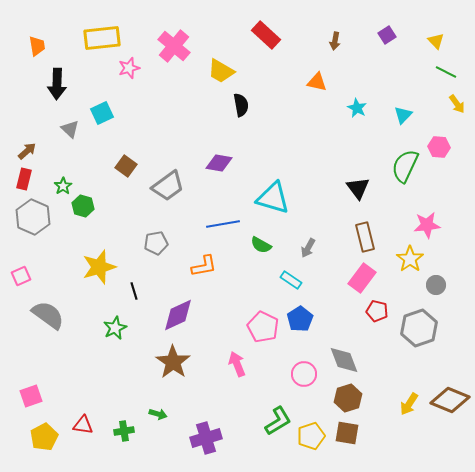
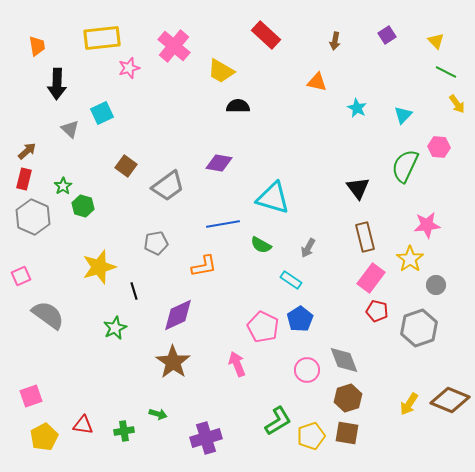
black semicircle at (241, 105): moved 3 px left, 1 px down; rotated 80 degrees counterclockwise
pink rectangle at (362, 278): moved 9 px right
pink circle at (304, 374): moved 3 px right, 4 px up
